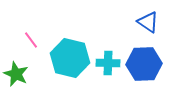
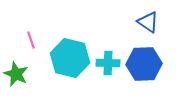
pink line: rotated 18 degrees clockwise
